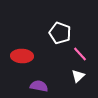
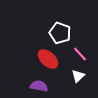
red ellipse: moved 26 px right, 3 px down; rotated 40 degrees clockwise
